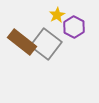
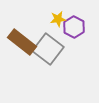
yellow star: moved 1 px right, 4 px down; rotated 21 degrees clockwise
gray square: moved 2 px right, 5 px down
